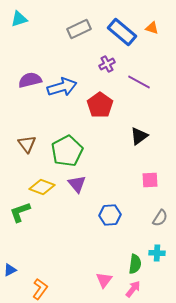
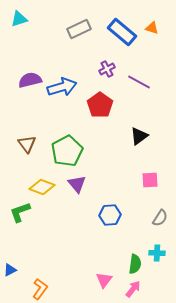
purple cross: moved 5 px down
